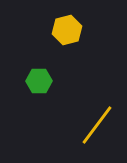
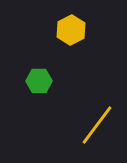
yellow hexagon: moved 4 px right; rotated 12 degrees counterclockwise
